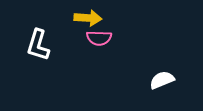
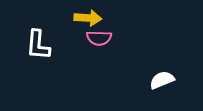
white L-shape: rotated 12 degrees counterclockwise
